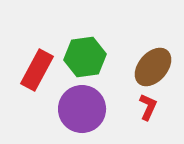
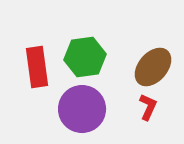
red rectangle: moved 3 px up; rotated 36 degrees counterclockwise
